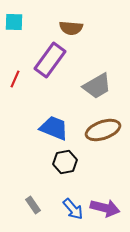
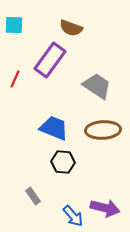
cyan square: moved 3 px down
brown semicircle: rotated 15 degrees clockwise
gray trapezoid: rotated 116 degrees counterclockwise
brown ellipse: rotated 16 degrees clockwise
black hexagon: moved 2 px left; rotated 15 degrees clockwise
gray rectangle: moved 9 px up
blue arrow: moved 7 px down
